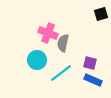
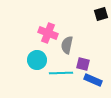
gray semicircle: moved 4 px right, 2 px down
purple square: moved 7 px left, 1 px down
cyan line: rotated 35 degrees clockwise
